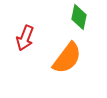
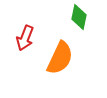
orange semicircle: moved 7 px left; rotated 12 degrees counterclockwise
